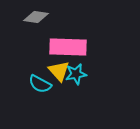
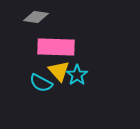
pink rectangle: moved 12 px left
cyan star: moved 1 px right, 1 px down; rotated 25 degrees counterclockwise
cyan semicircle: moved 1 px right, 1 px up
